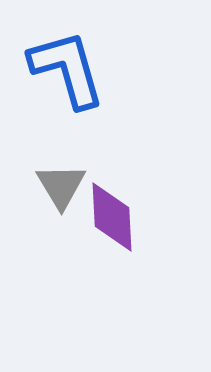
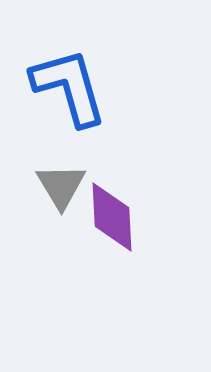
blue L-shape: moved 2 px right, 18 px down
